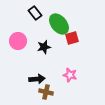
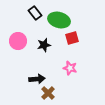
green ellipse: moved 4 px up; rotated 35 degrees counterclockwise
black star: moved 2 px up
pink star: moved 7 px up
brown cross: moved 2 px right, 1 px down; rotated 32 degrees clockwise
